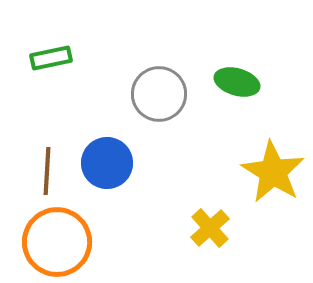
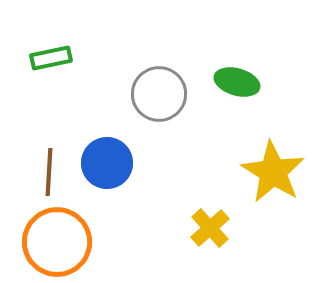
brown line: moved 2 px right, 1 px down
